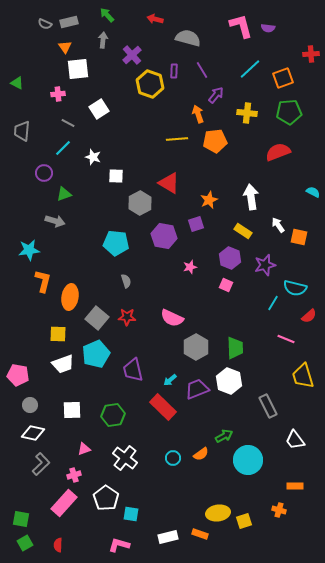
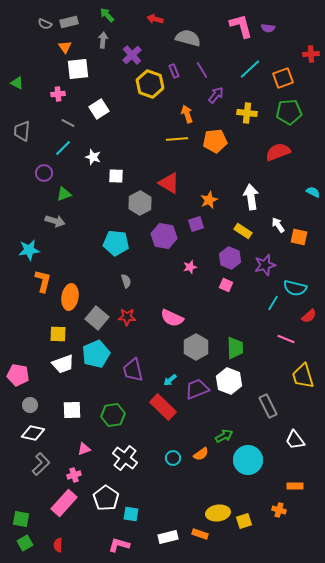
purple rectangle at (174, 71): rotated 24 degrees counterclockwise
orange arrow at (198, 114): moved 11 px left
